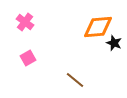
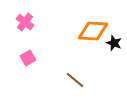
orange diamond: moved 5 px left, 4 px down; rotated 8 degrees clockwise
